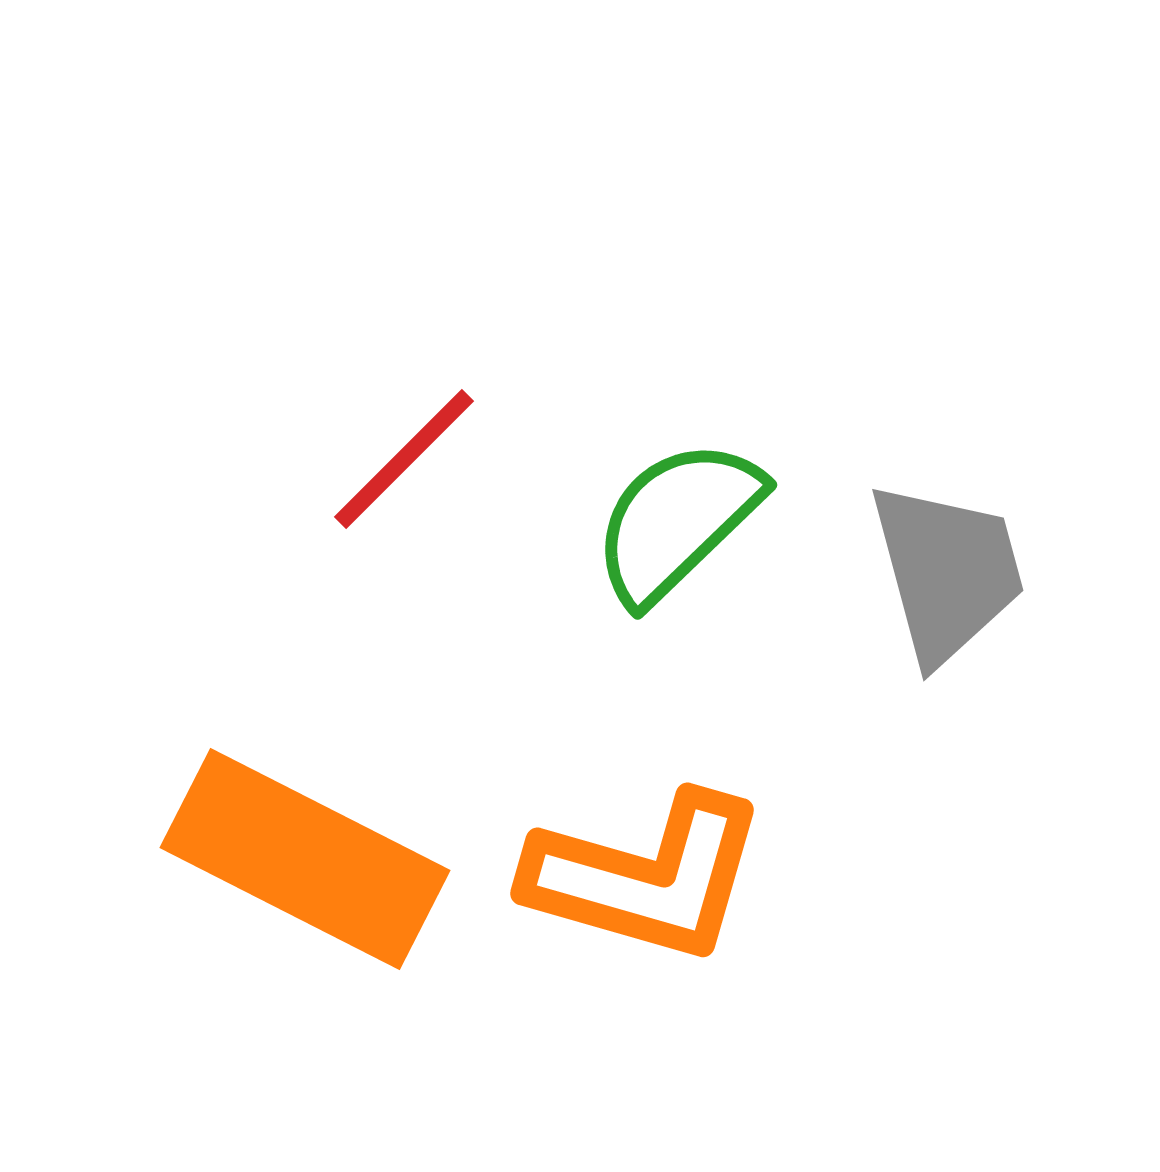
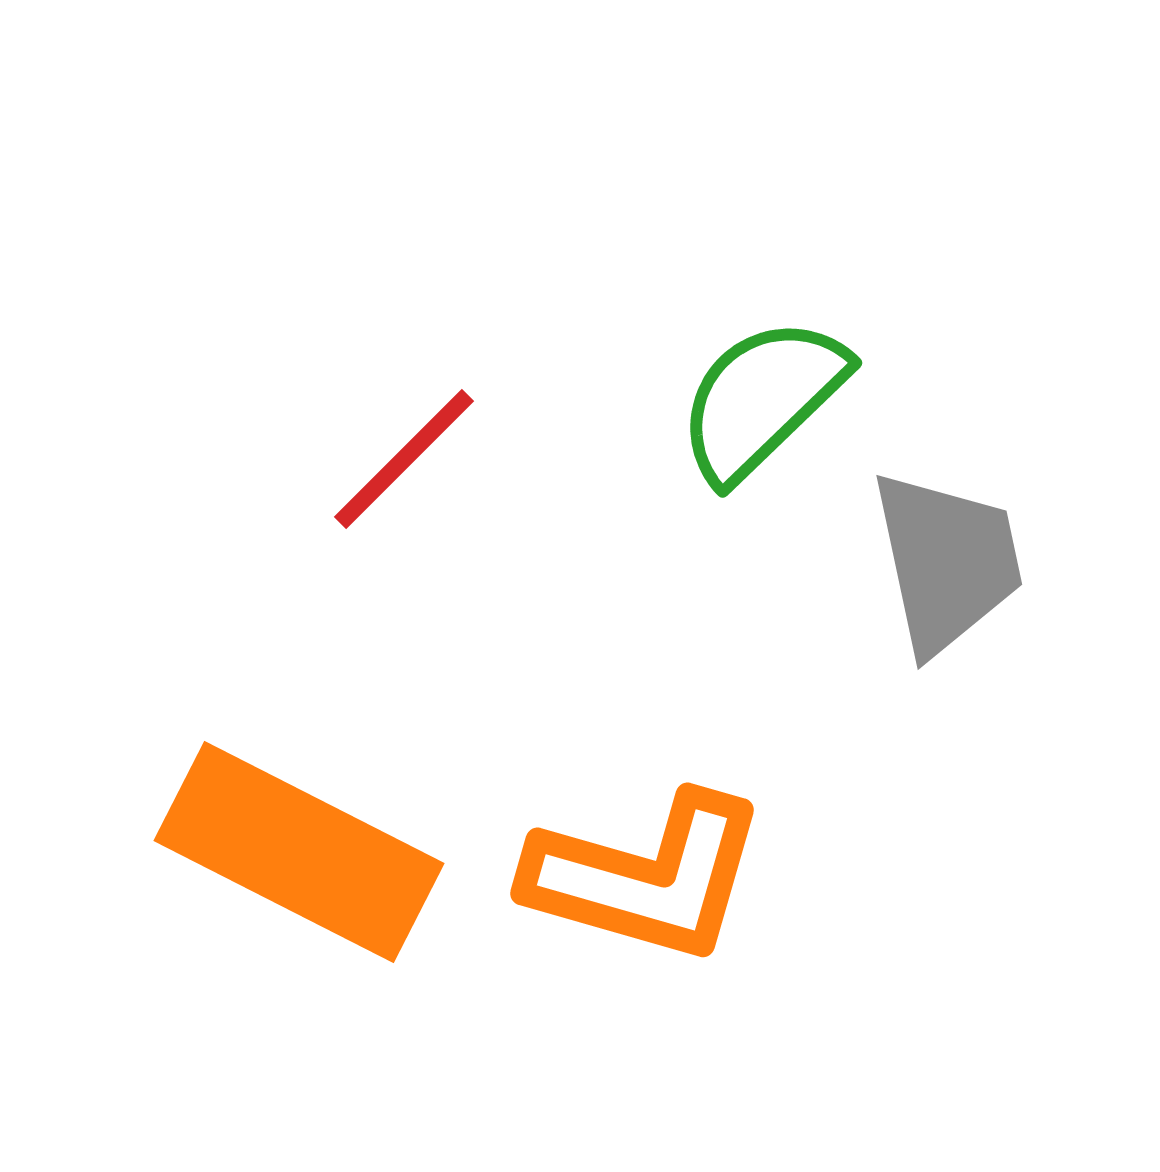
green semicircle: moved 85 px right, 122 px up
gray trapezoid: moved 10 px up; rotated 3 degrees clockwise
orange rectangle: moved 6 px left, 7 px up
